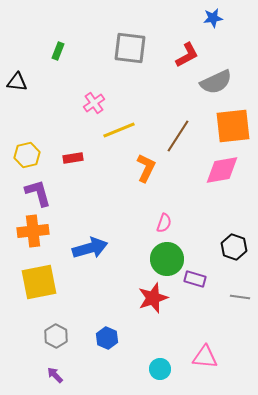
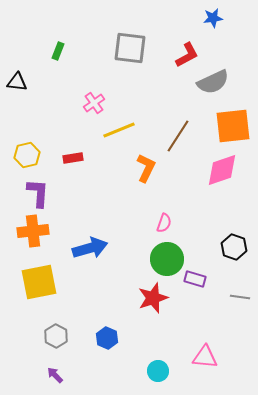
gray semicircle: moved 3 px left
pink diamond: rotated 9 degrees counterclockwise
purple L-shape: rotated 20 degrees clockwise
cyan circle: moved 2 px left, 2 px down
